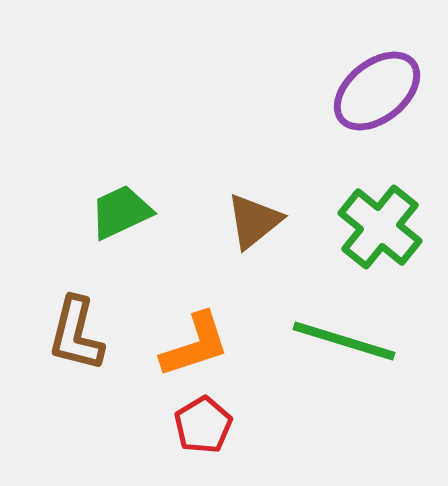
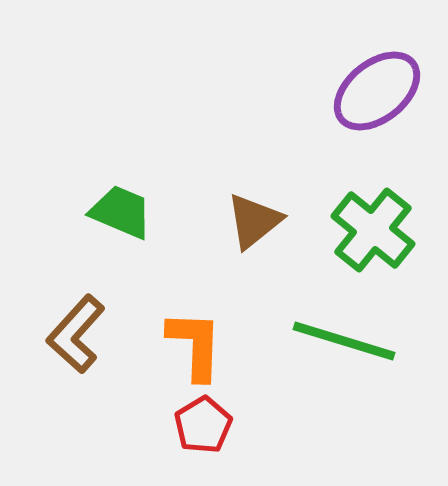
green trapezoid: rotated 48 degrees clockwise
green cross: moved 7 px left, 3 px down
brown L-shape: rotated 28 degrees clockwise
orange L-shape: rotated 70 degrees counterclockwise
